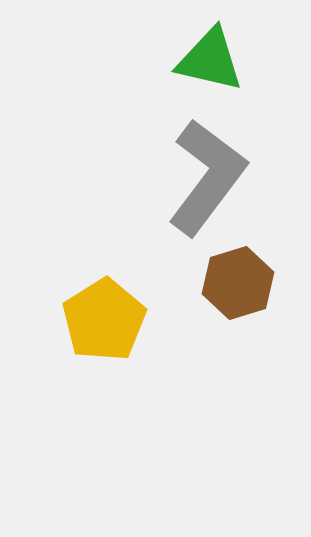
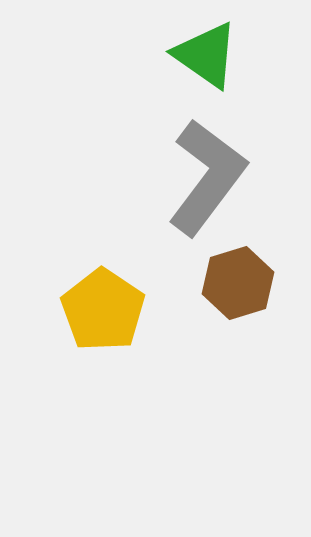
green triangle: moved 4 px left, 5 px up; rotated 22 degrees clockwise
yellow pentagon: moved 1 px left, 10 px up; rotated 6 degrees counterclockwise
